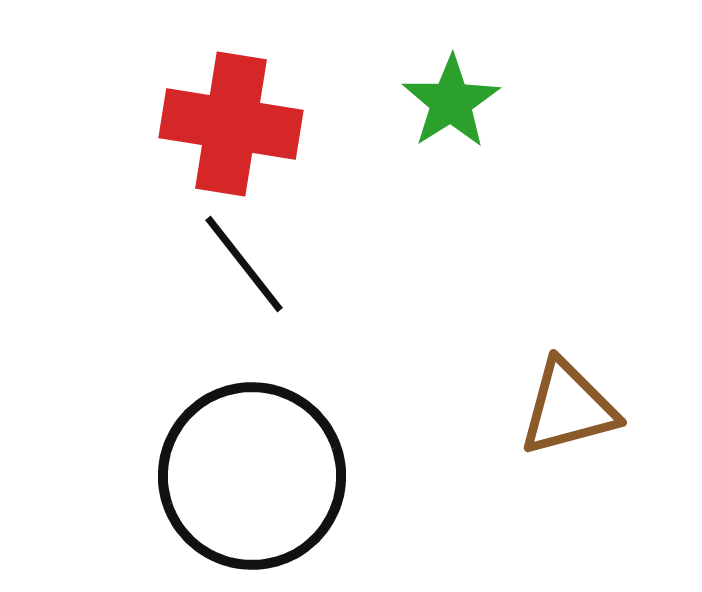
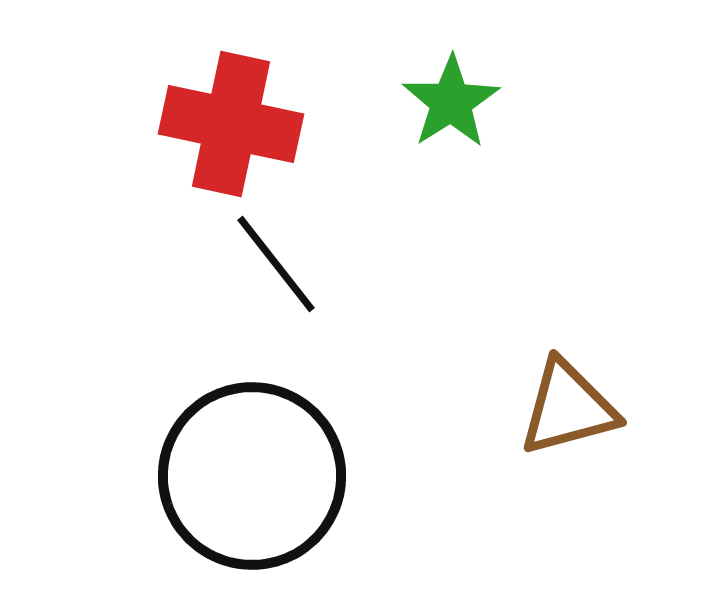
red cross: rotated 3 degrees clockwise
black line: moved 32 px right
